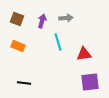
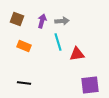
gray arrow: moved 4 px left, 3 px down
orange rectangle: moved 6 px right
red triangle: moved 7 px left
purple square: moved 3 px down
